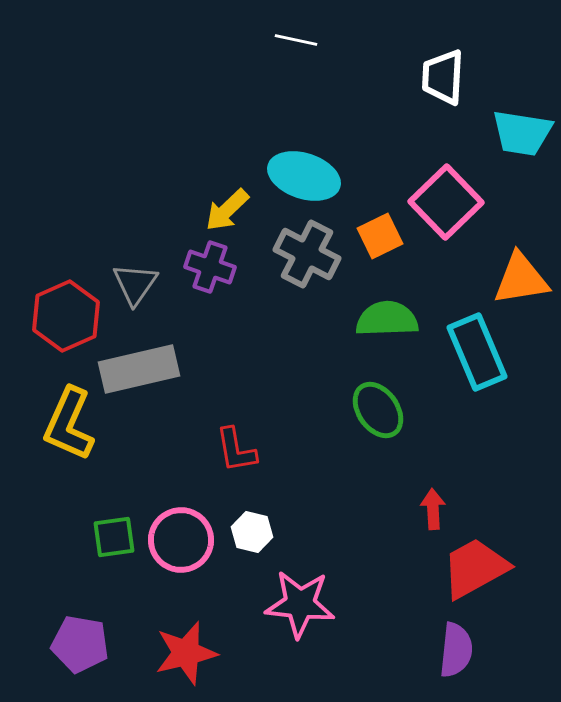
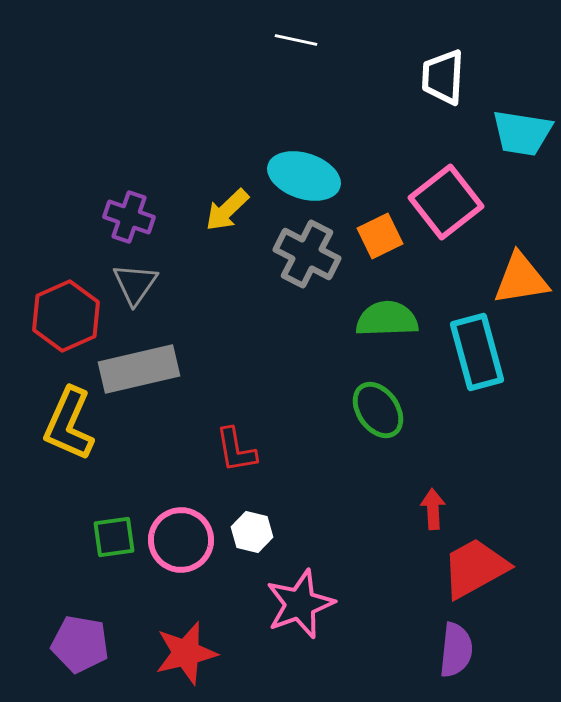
pink square: rotated 6 degrees clockwise
purple cross: moved 81 px left, 50 px up
cyan rectangle: rotated 8 degrees clockwise
pink star: rotated 26 degrees counterclockwise
